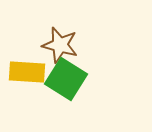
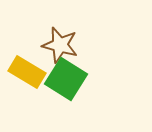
yellow rectangle: rotated 27 degrees clockwise
